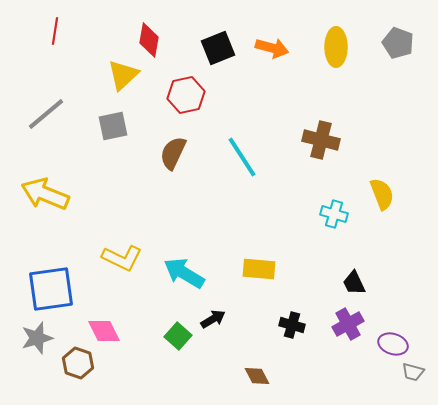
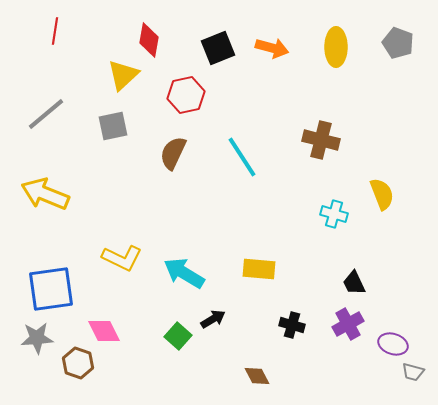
gray star: rotated 12 degrees clockwise
